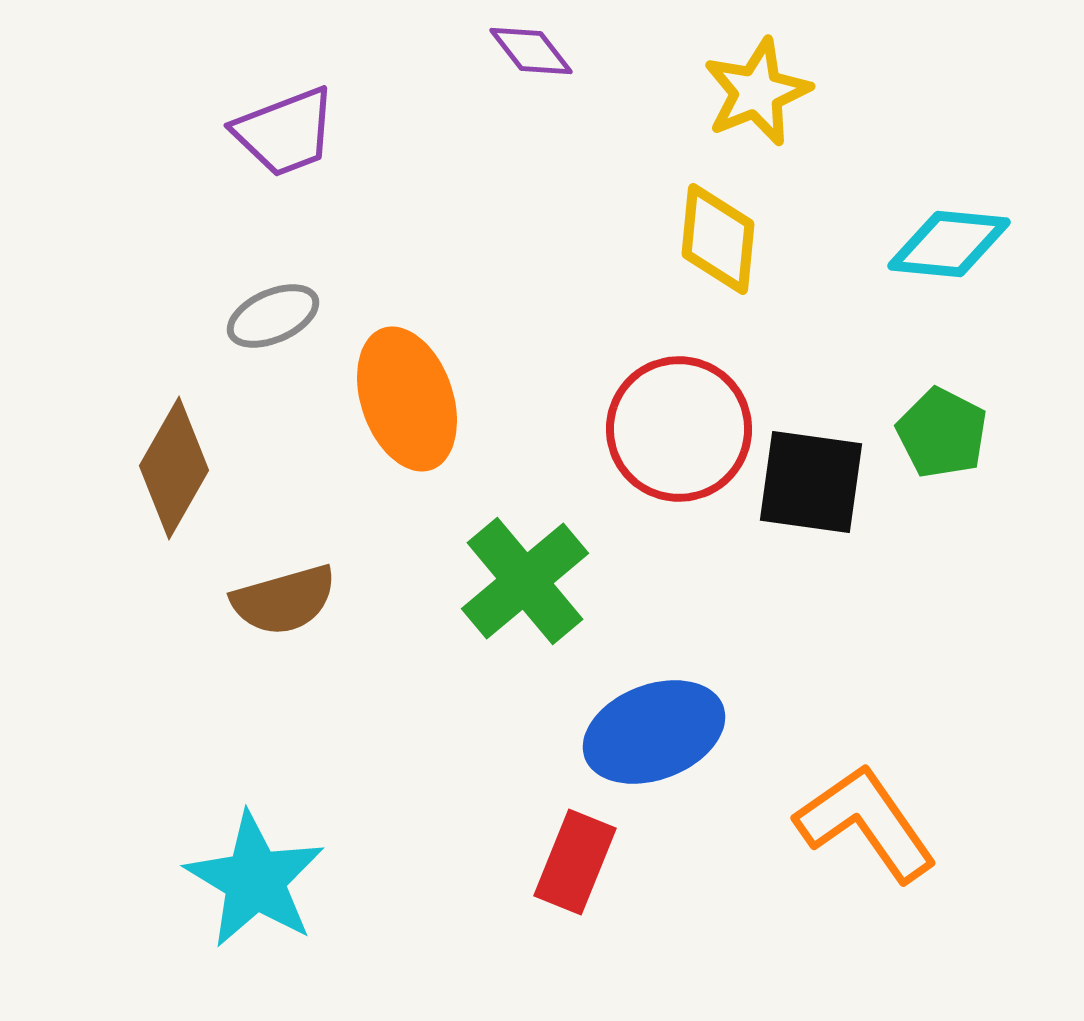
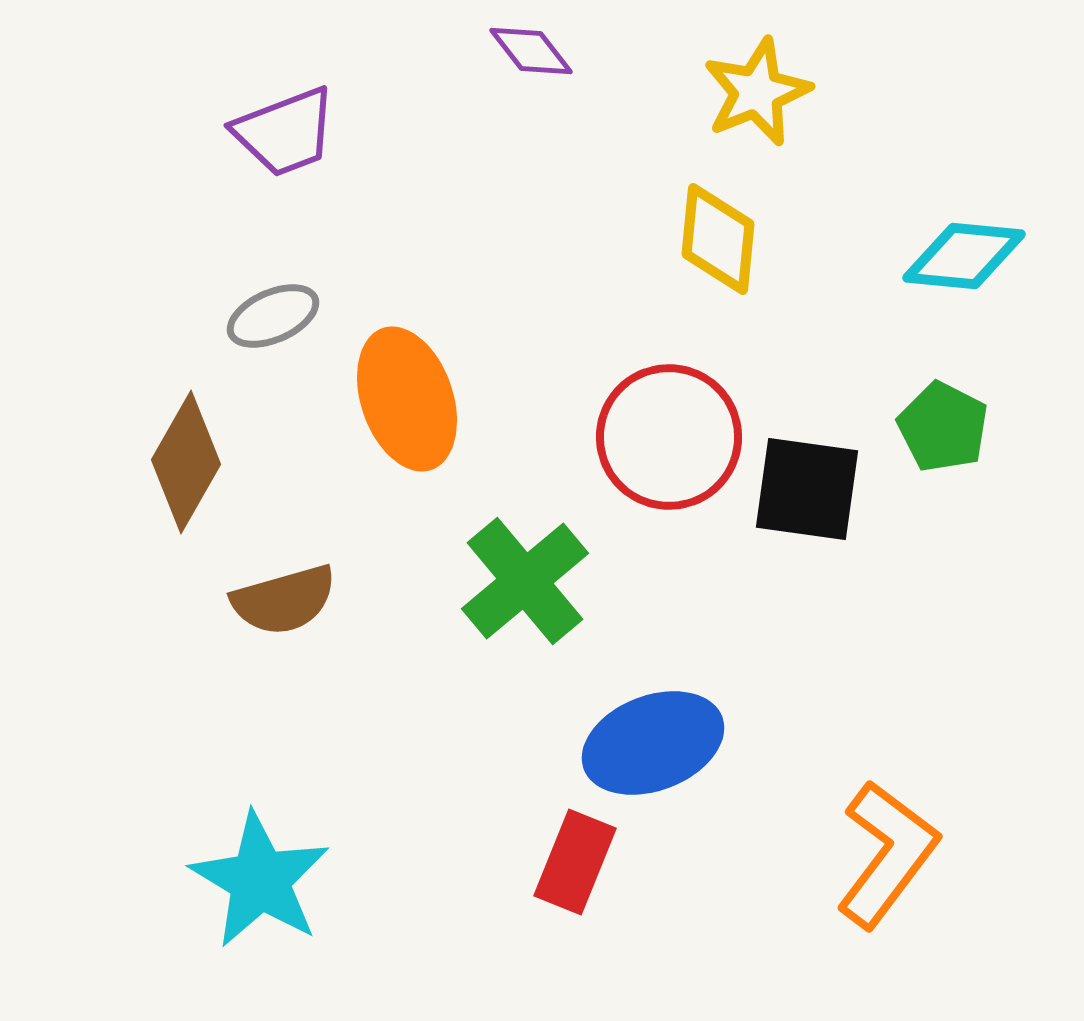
cyan diamond: moved 15 px right, 12 px down
red circle: moved 10 px left, 8 px down
green pentagon: moved 1 px right, 6 px up
brown diamond: moved 12 px right, 6 px up
black square: moved 4 px left, 7 px down
blue ellipse: moved 1 px left, 11 px down
orange L-shape: moved 21 px right, 31 px down; rotated 72 degrees clockwise
cyan star: moved 5 px right
